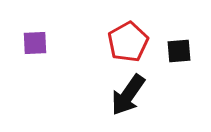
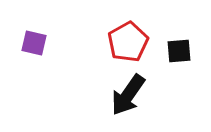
purple square: moved 1 px left; rotated 16 degrees clockwise
